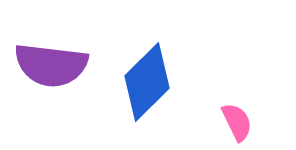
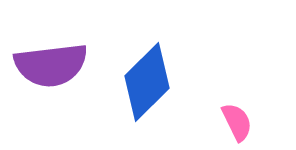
purple semicircle: rotated 14 degrees counterclockwise
